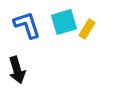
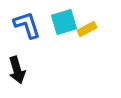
yellow rectangle: rotated 30 degrees clockwise
